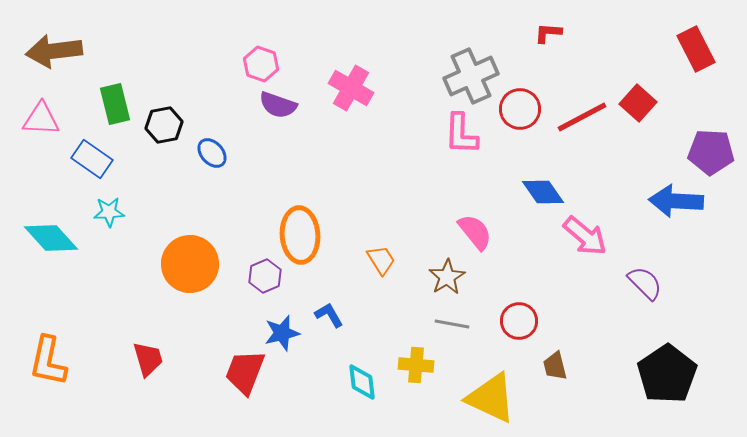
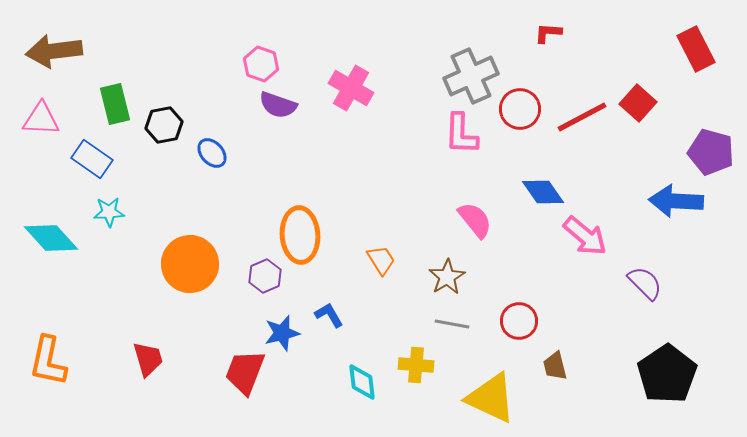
purple pentagon at (711, 152): rotated 12 degrees clockwise
pink semicircle at (475, 232): moved 12 px up
